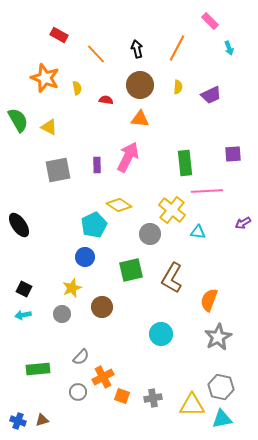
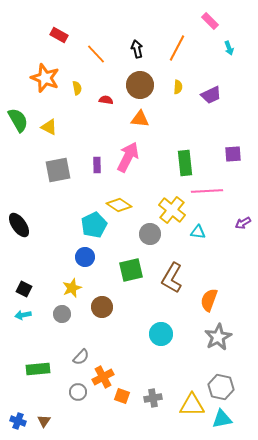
brown triangle at (42, 420): moved 2 px right, 1 px down; rotated 40 degrees counterclockwise
